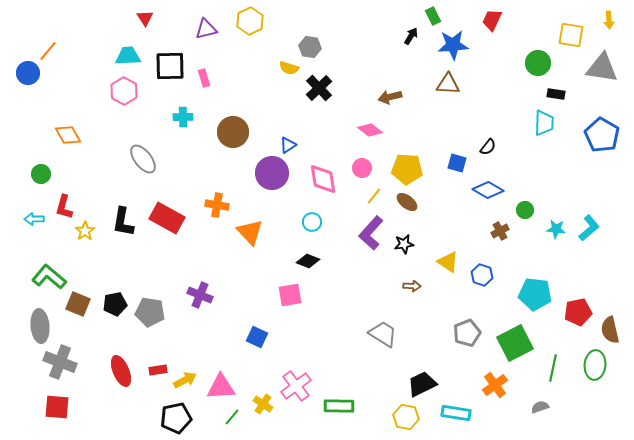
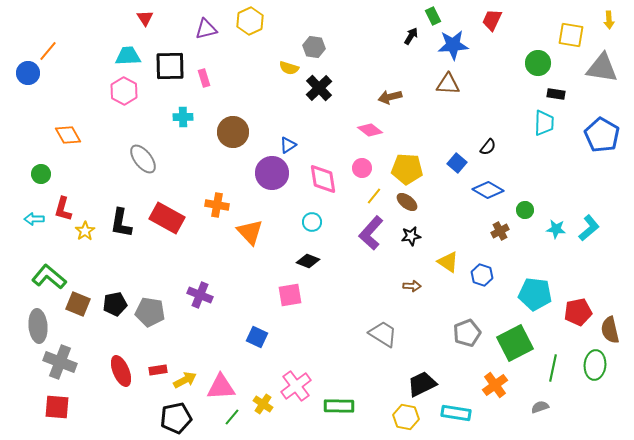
gray hexagon at (310, 47): moved 4 px right
blue square at (457, 163): rotated 24 degrees clockwise
red L-shape at (64, 207): moved 1 px left, 2 px down
black L-shape at (123, 222): moved 2 px left, 1 px down
black star at (404, 244): moved 7 px right, 8 px up
gray ellipse at (40, 326): moved 2 px left
